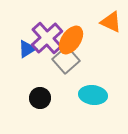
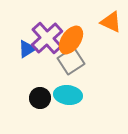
gray square: moved 5 px right, 1 px down; rotated 8 degrees clockwise
cyan ellipse: moved 25 px left
